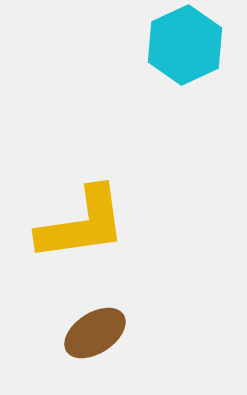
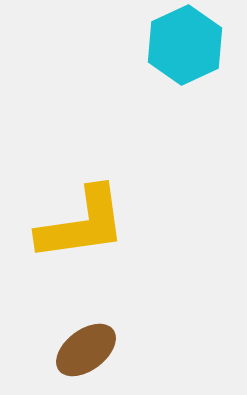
brown ellipse: moved 9 px left, 17 px down; rotated 4 degrees counterclockwise
